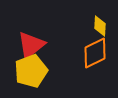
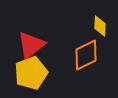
orange diamond: moved 9 px left, 2 px down
yellow pentagon: moved 2 px down
